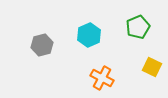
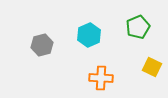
orange cross: moved 1 px left; rotated 25 degrees counterclockwise
